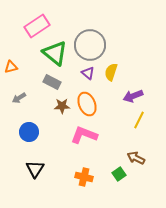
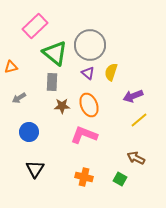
pink rectangle: moved 2 px left; rotated 10 degrees counterclockwise
gray rectangle: rotated 66 degrees clockwise
orange ellipse: moved 2 px right, 1 px down
yellow line: rotated 24 degrees clockwise
green square: moved 1 px right, 5 px down; rotated 24 degrees counterclockwise
